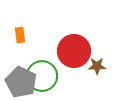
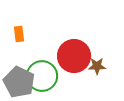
orange rectangle: moved 1 px left, 1 px up
red circle: moved 5 px down
gray pentagon: moved 2 px left
